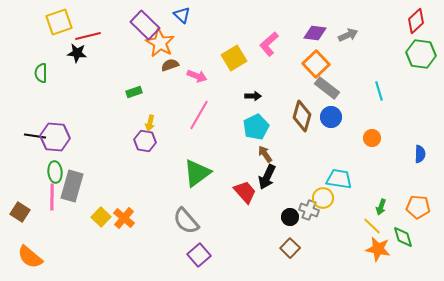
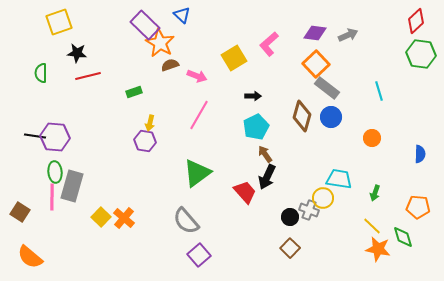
red line at (88, 36): moved 40 px down
green arrow at (381, 207): moved 6 px left, 14 px up
